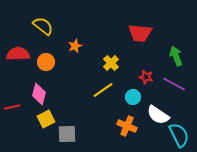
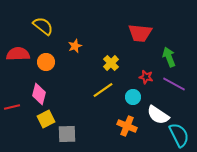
green arrow: moved 7 px left, 1 px down
